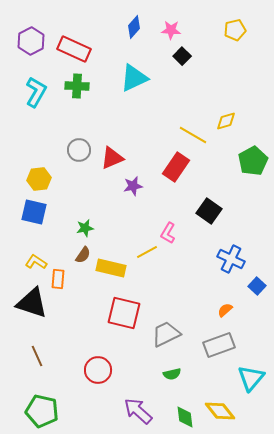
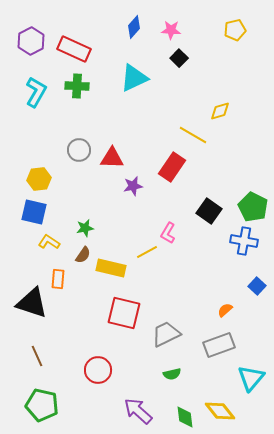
black square at (182, 56): moved 3 px left, 2 px down
yellow diamond at (226, 121): moved 6 px left, 10 px up
red triangle at (112, 158): rotated 25 degrees clockwise
green pentagon at (253, 161): moved 46 px down; rotated 16 degrees counterclockwise
red rectangle at (176, 167): moved 4 px left
blue cross at (231, 259): moved 13 px right, 18 px up; rotated 16 degrees counterclockwise
yellow L-shape at (36, 262): moved 13 px right, 20 px up
green pentagon at (42, 411): moved 6 px up
